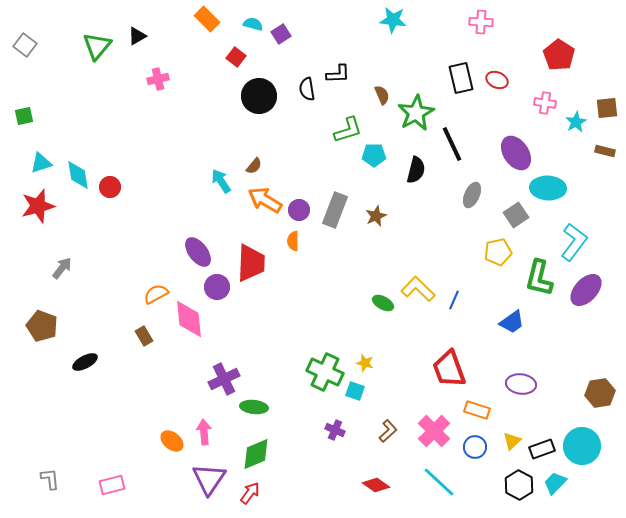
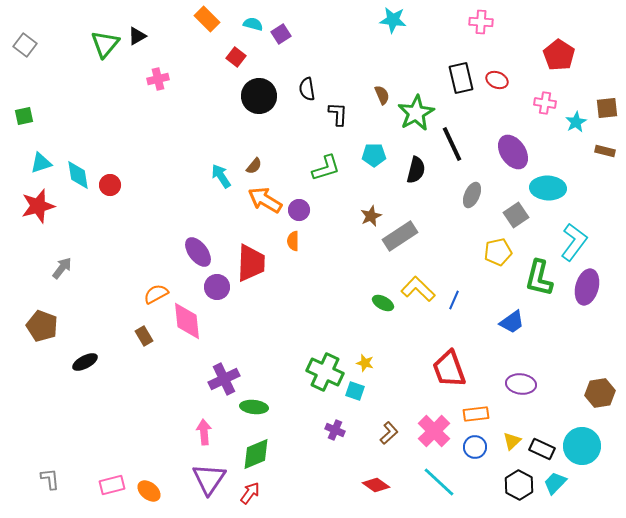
green triangle at (97, 46): moved 8 px right, 2 px up
black L-shape at (338, 74): moved 40 px down; rotated 85 degrees counterclockwise
green L-shape at (348, 130): moved 22 px left, 38 px down
purple ellipse at (516, 153): moved 3 px left, 1 px up
cyan arrow at (221, 181): moved 5 px up
red circle at (110, 187): moved 2 px up
gray rectangle at (335, 210): moved 65 px right, 26 px down; rotated 36 degrees clockwise
brown star at (376, 216): moved 5 px left
purple ellipse at (586, 290): moved 1 px right, 3 px up; rotated 28 degrees counterclockwise
pink diamond at (189, 319): moved 2 px left, 2 px down
orange rectangle at (477, 410): moved 1 px left, 4 px down; rotated 25 degrees counterclockwise
brown L-shape at (388, 431): moved 1 px right, 2 px down
orange ellipse at (172, 441): moved 23 px left, 50 px down
black rectangle at (542, 449): rotated 45 degrees clockwise
